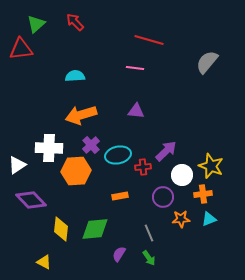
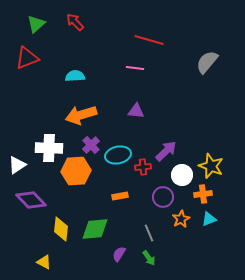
red triangle: moved 6 px right, 9 px down; rotated 15 degrees counterclockwise
orange star: rotated 24 degrees counterclockwise
